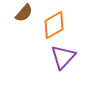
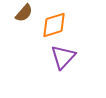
orange diamond: rotated 12 degrees clockwise
